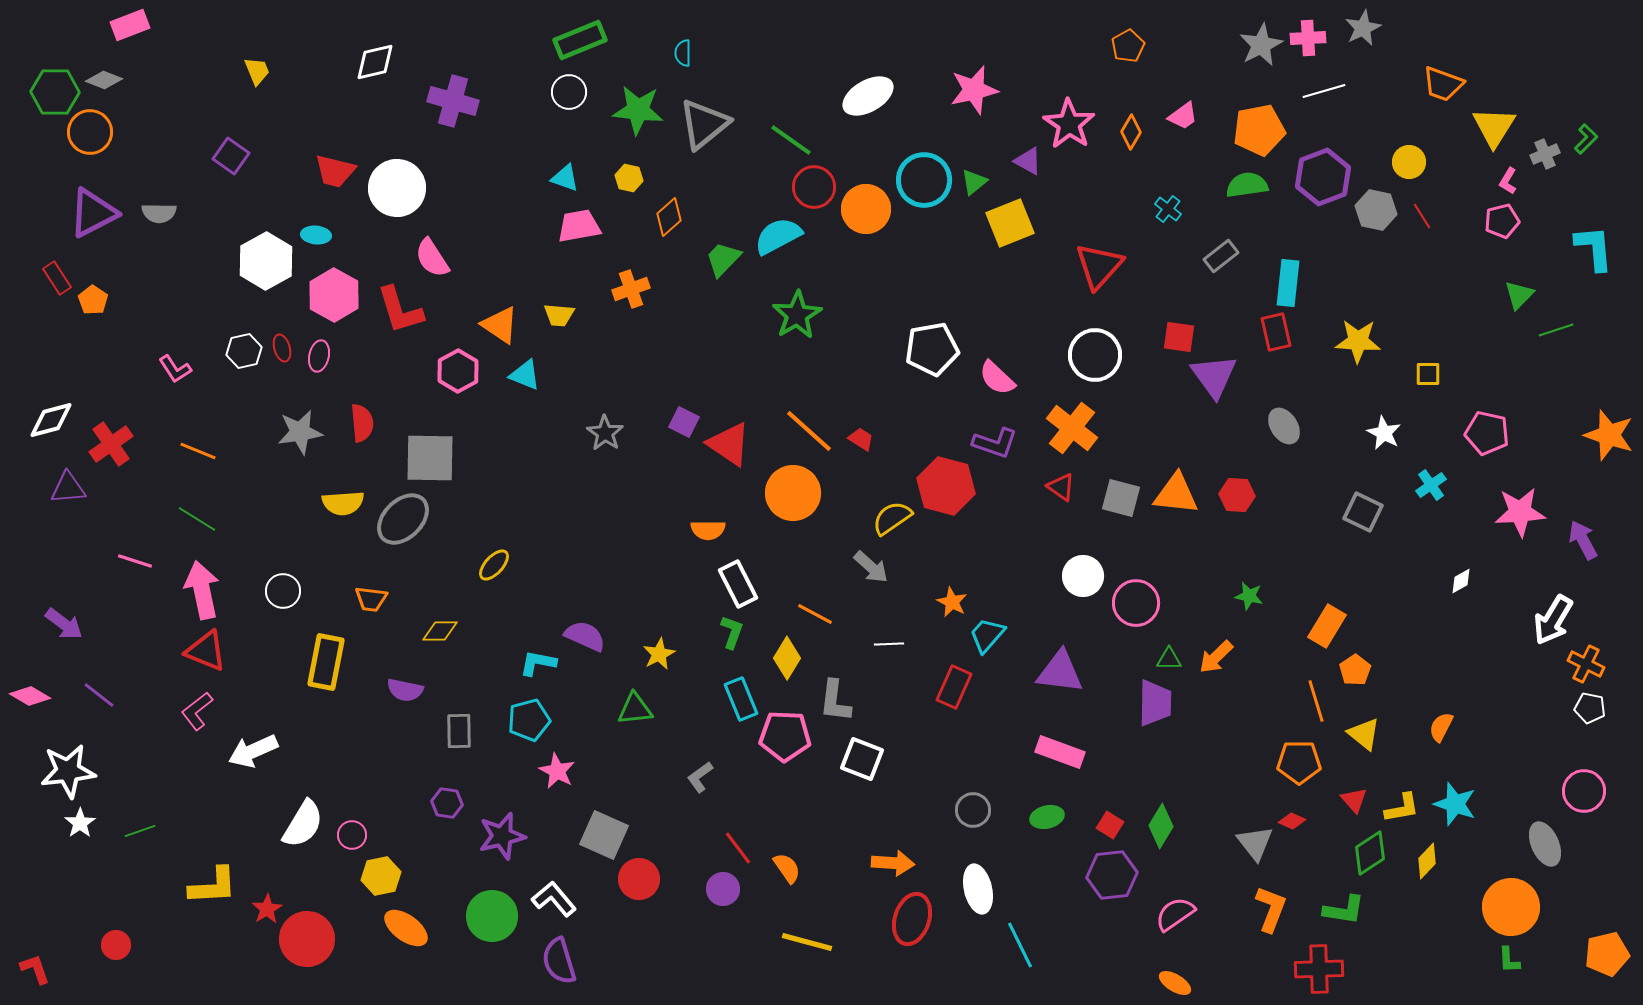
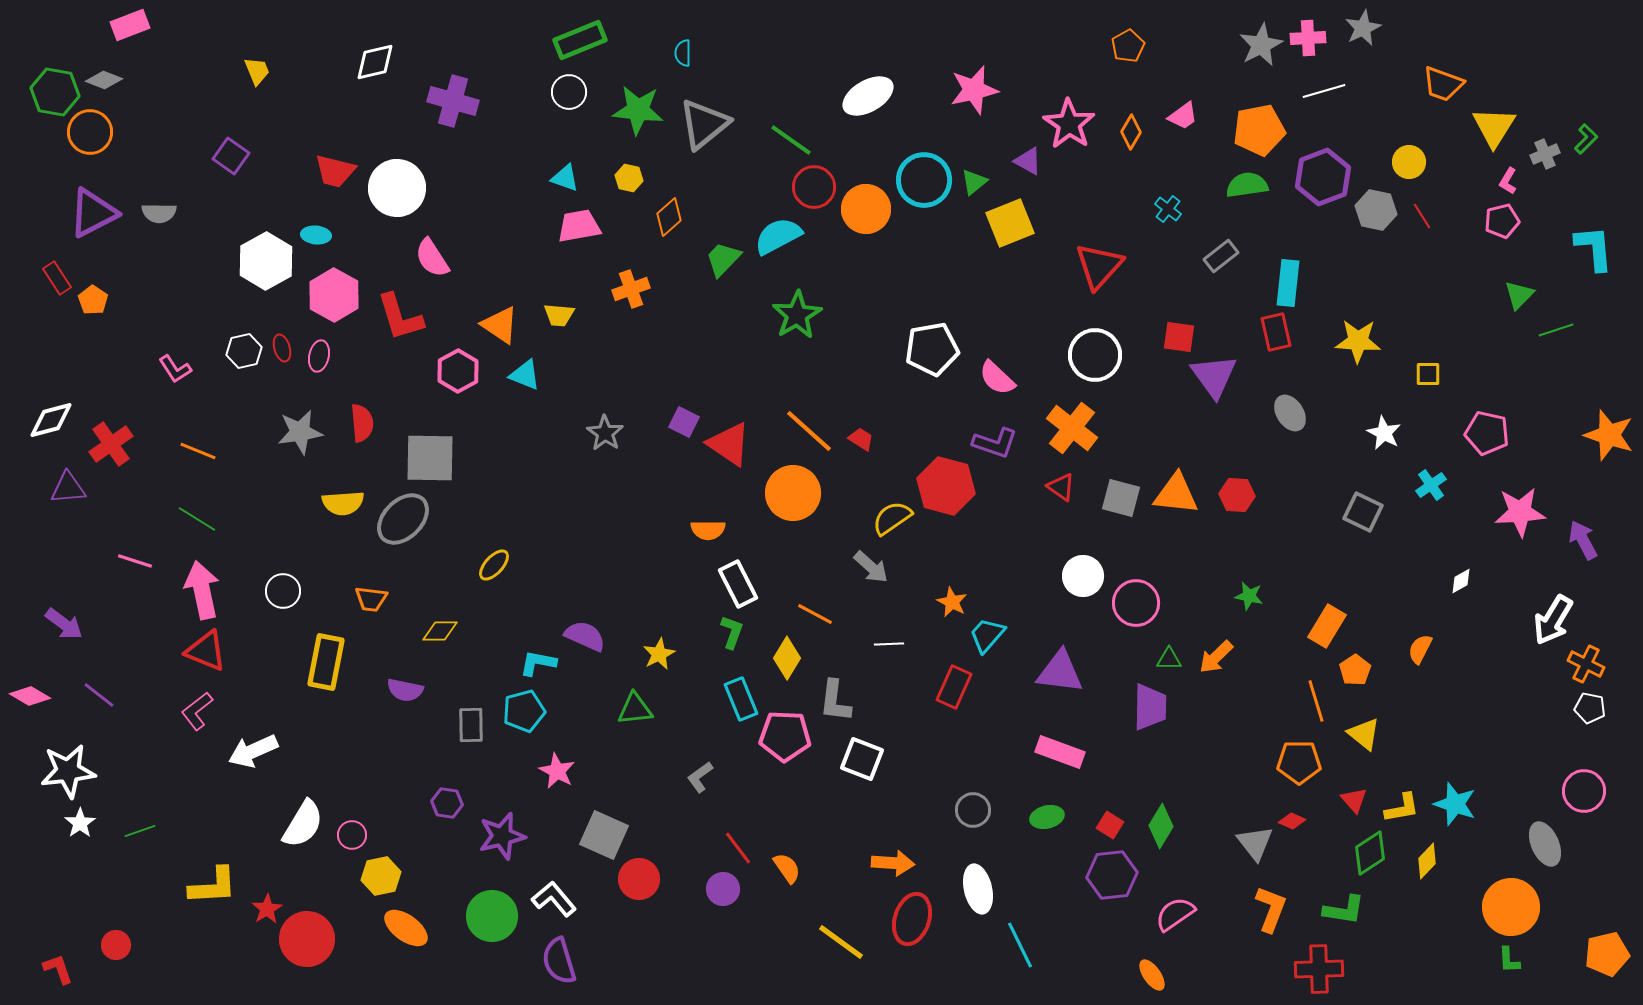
green hexagon at (55, 92): rotated 9 degrees clockwise
red L-shape at (400, 310): moved 7 px down
gray ellipse at (1284, 426): moved 6 px right, 13 px up
purple trapezoid at (1155, 703): moved 5 px left, 4 px down
cyan pentagon at (529, 720): moved 5 px left, 9 px up
orange semicircle at (1441, 727): moved 21 px left, 78 px up
gray rectangle at (459, 731): moved 12 px right, 6 px up
yellow line at (807, 942): moved 34 px right; rotated 21 degrees clockwise
red L-shape at (35, 969): moved 23 px right
orange ellipse at (1175, 983): moved 23 px left, 8 px up; rotated 24 degrees clockwise
